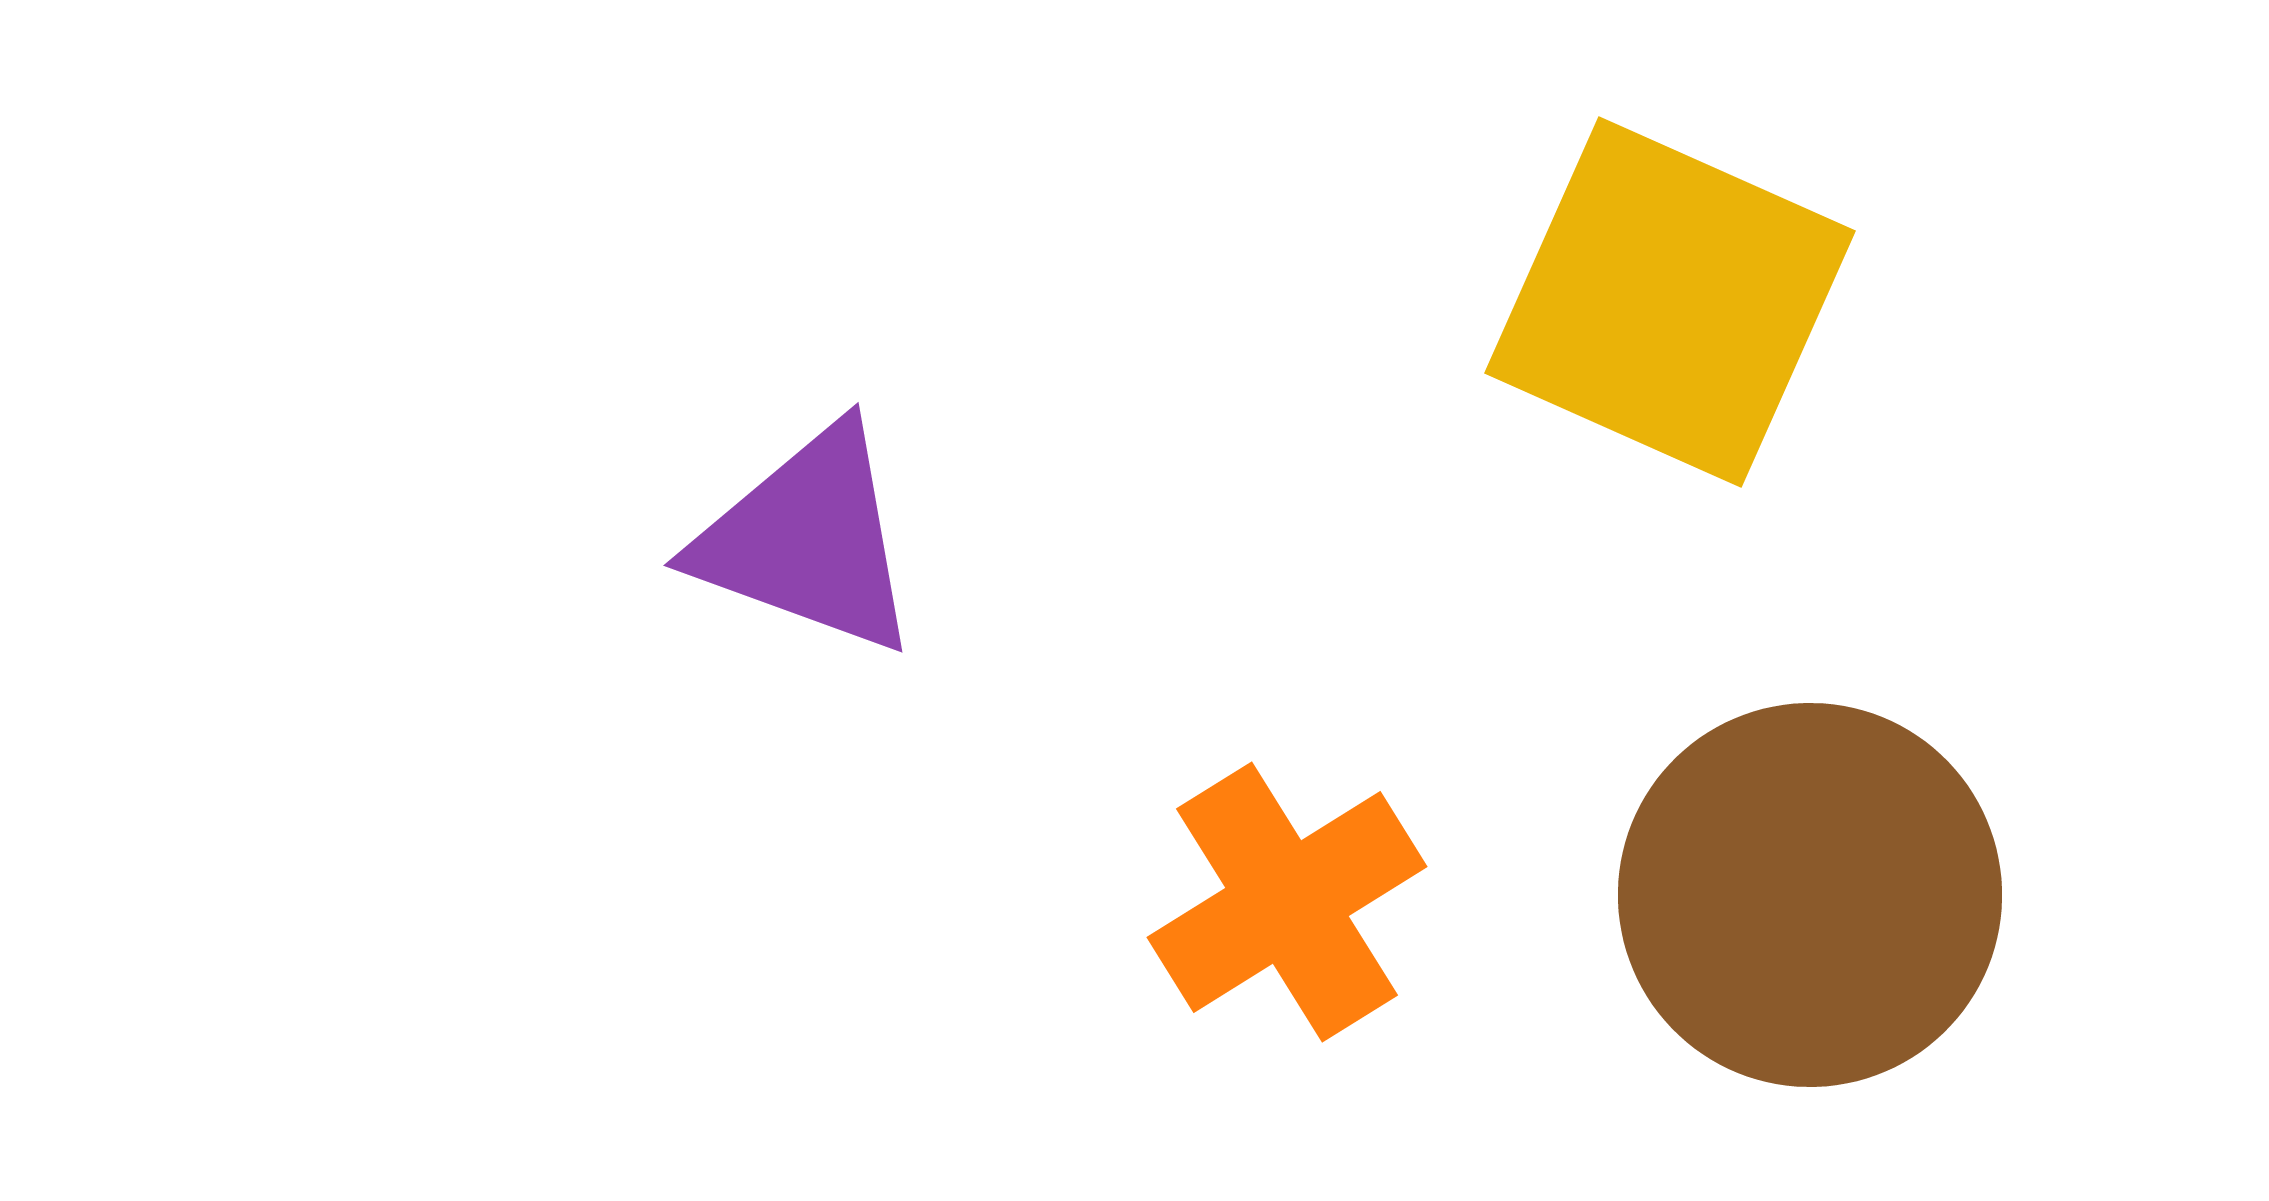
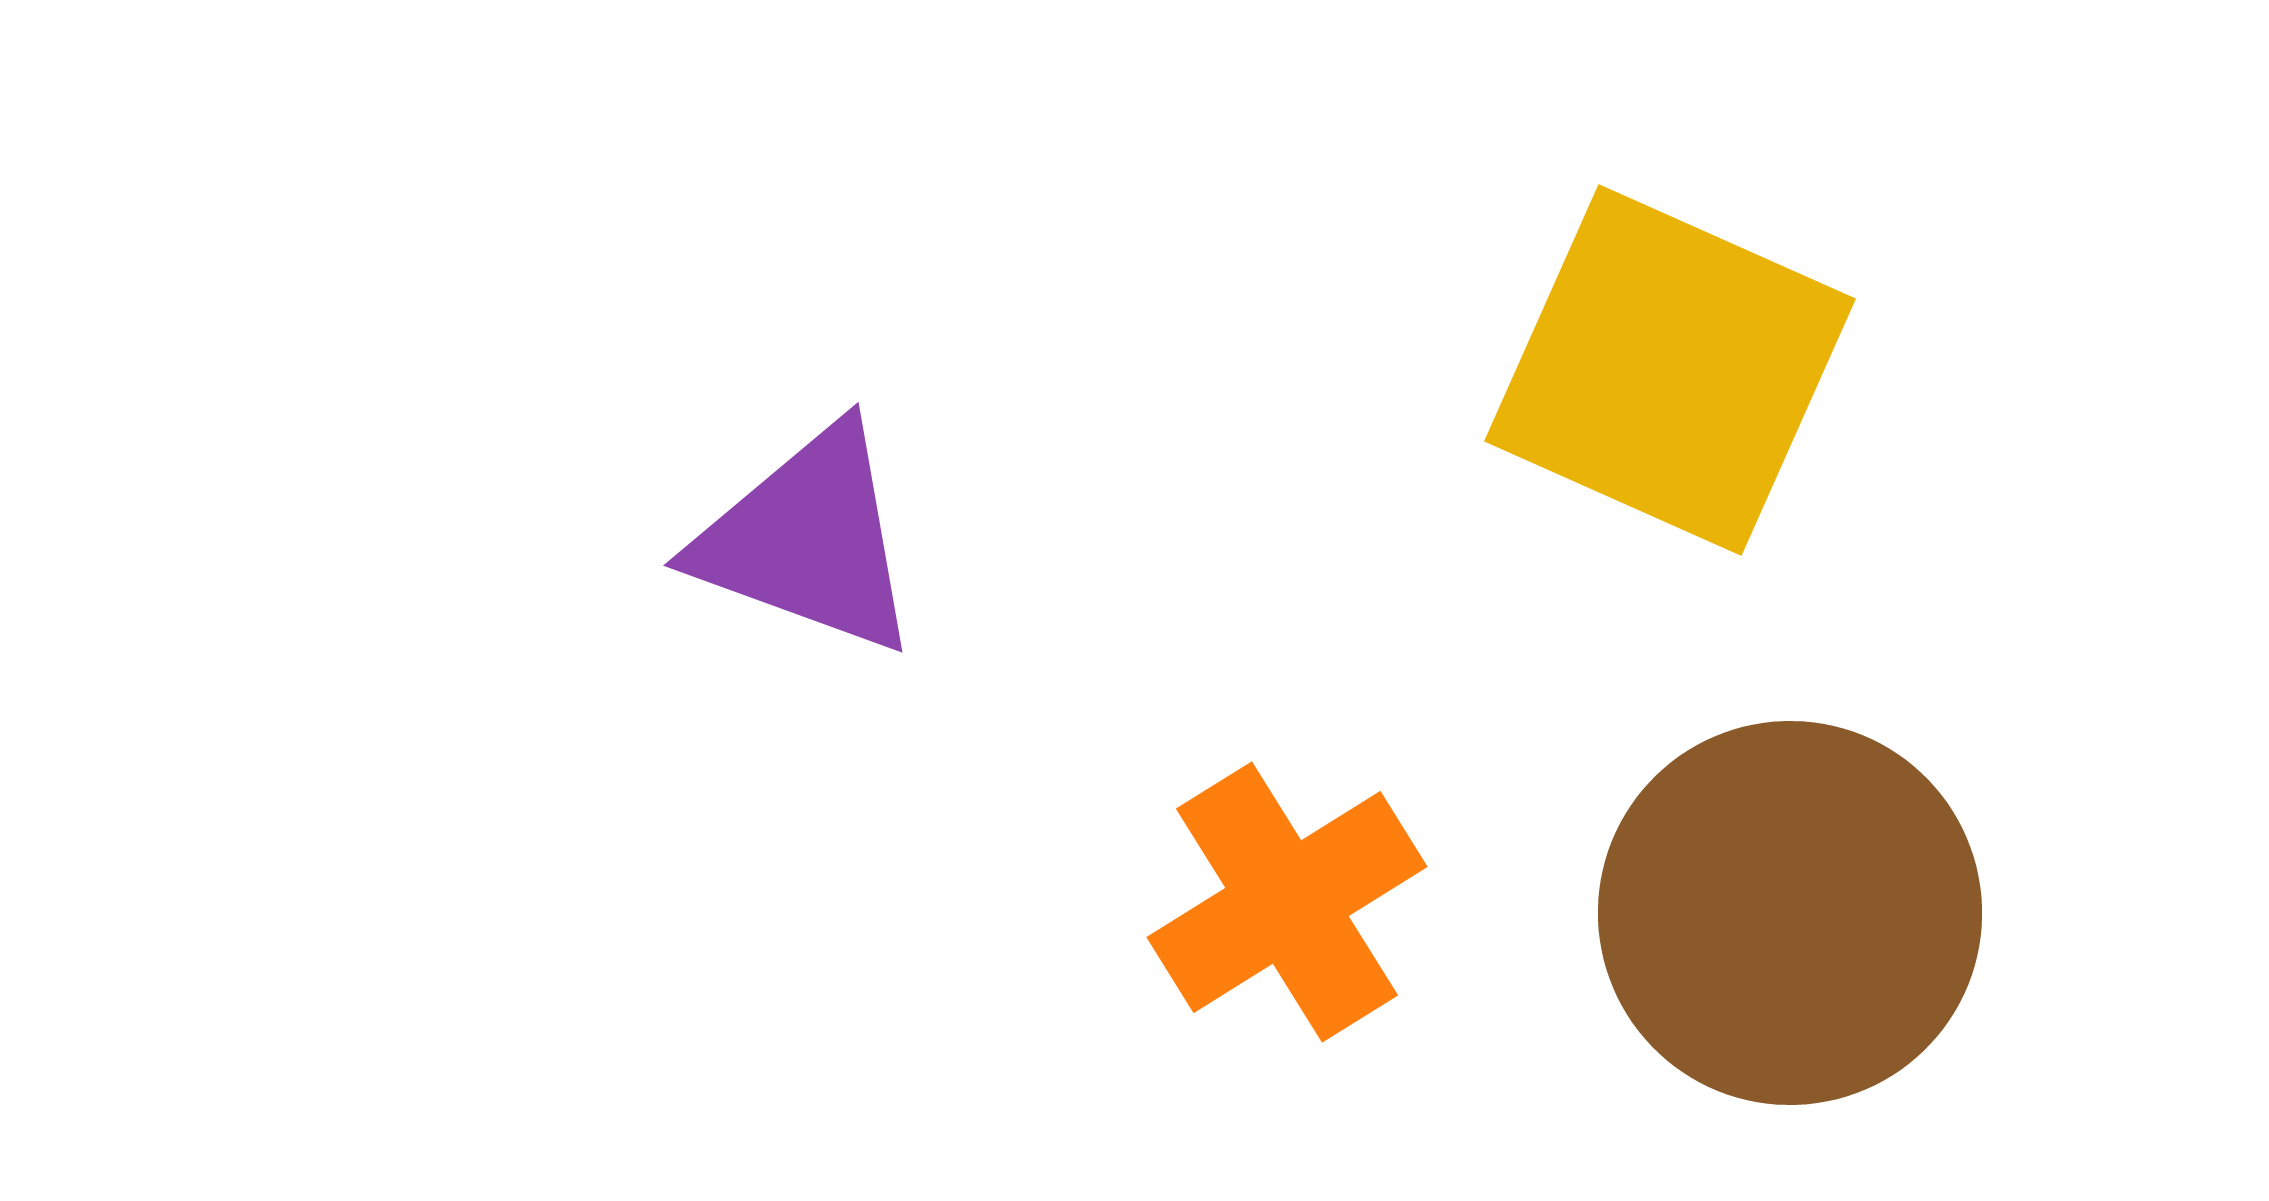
yellow square: moved 68 px down
brown circle: moved 20 px left, 18 px down
